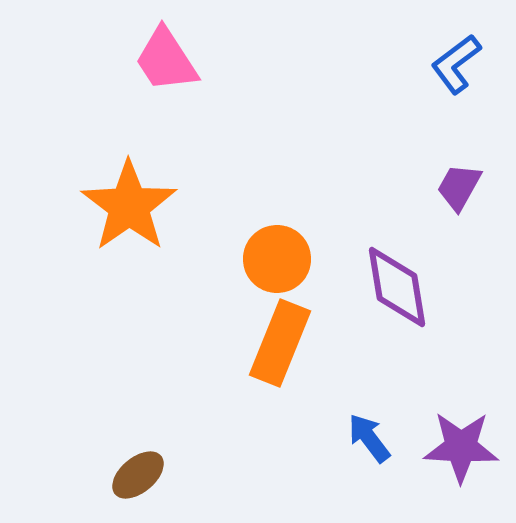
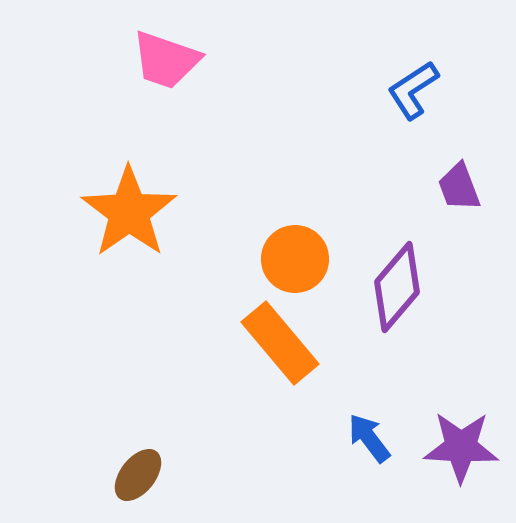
pink trapezoid: rotated 38 degrees counterclockwise
blue L-shape: moved 43 px left, 26 px down; rotated 4 degrees clockwise
purple trapezoid: rotated 50 degrees counterclockwise
orange star: moved 6 px down
orange circle: moved 18 px right
purple diamond: rotated 50 degrees clockwise
orange rectangle: rotated 62 degrees counterclockwise
brown ellipse: rotated 12 degrees counterclockwise
